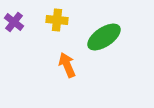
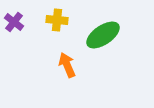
green ellipse: moved 1 px left, 2 px up
